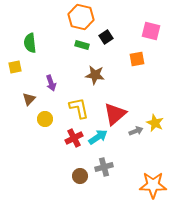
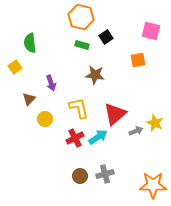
orange square: moved 1 px right, 1 px down
yellow square: rotated 24 degrees counterclockwise
red cross: moved 1 px right
gray cross: moved 1 px right, 7 px down
